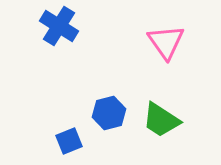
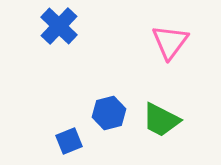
blue cross: rotated 12 degrees clockwise
pink triangle: moved 4 px right; rotated 12 degrees clockwise
green trapezoid: rotated 6 degrees counterclockwise
